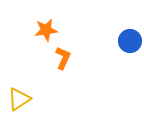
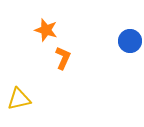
orange star: rotated 25 degrees clockwise
yellow triangle: rotated 20 degrees clockwise
